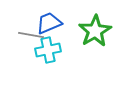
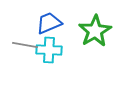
gray line: moved 6 px left, 10 px down
cyan cross: moved 1 px right; rotated 15 degrees clockwise
